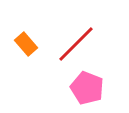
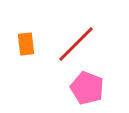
orange rectangle: rotated 35 degrees clockwise
